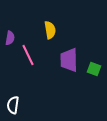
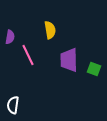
purple semicircle: moved 1 px up
